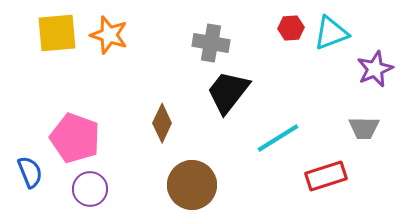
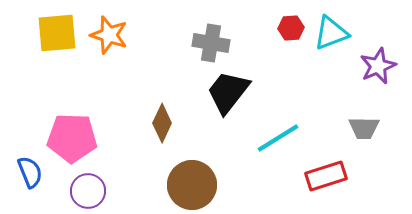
purple star: moved 3 px right, 3 px up
pink pentagon: moved 3 px left; rotated 18 degrees counterclockwise
purple circle: moved 2 px left, 2 px down
